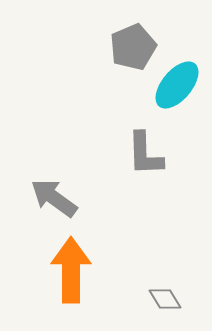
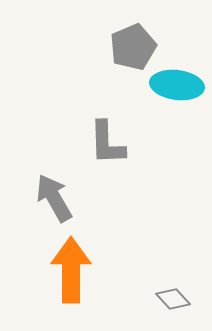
cyan ellipse: rotated 57 degrees clockwise
gray L-shape: moved 38 px left, 11 px up
gray arrow: rotated 24 degrees clockwise
gray diamond: moved 8 px right; rotated 12 degrees counterclockwise
